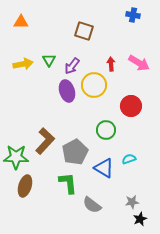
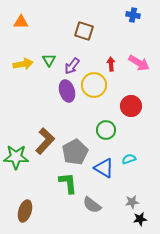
brown ellipse: moved 25 px down
black star: rotated 16 degrees clockwise
